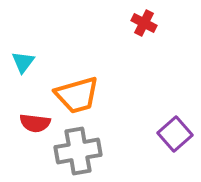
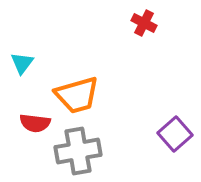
cyan triangle: moved 1 px left, 1 px down
